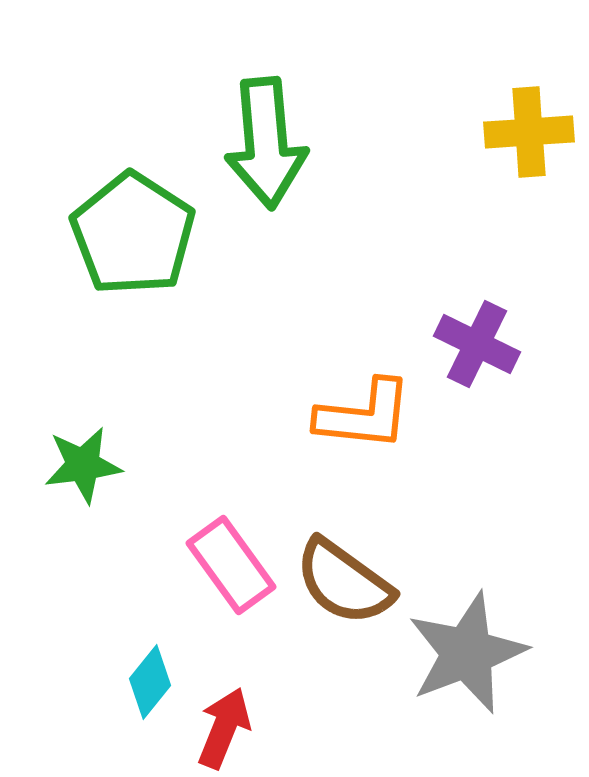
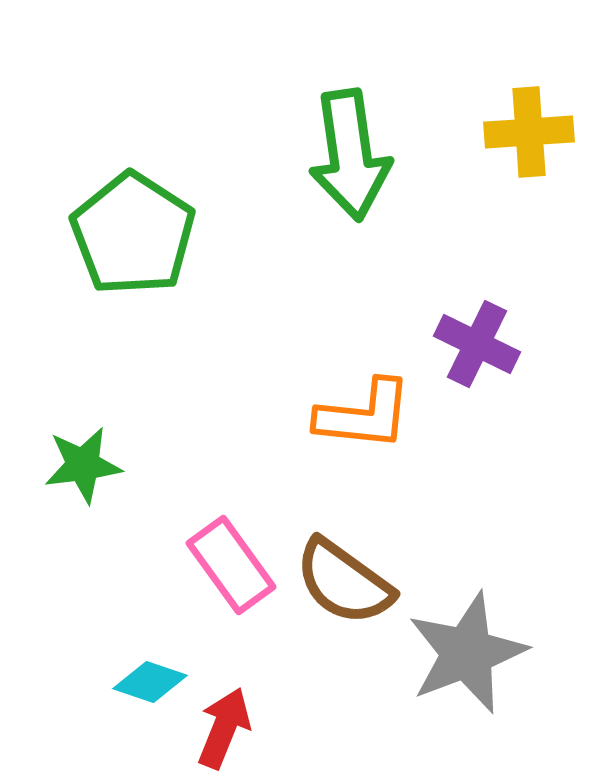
green arrow: moved 84 px right, 12 px down; rotated 3 degrees counterclockwise
cyan diamond: rotated 70 degrees clockwise
